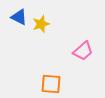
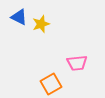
pink trapezoid: moved 6 px left, 12 px down; rotated 35 degrees clockwise
orange square: rotated 35 degrees counterclockwise
